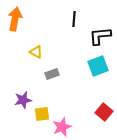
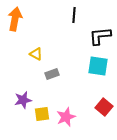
black line: moved 4 px up
yellow triangle: moved 2 px down
cyan square: rotated 30 degrees clockwise
red square: moved 5 px up
pink star: moved 4 px right, 10 px up
